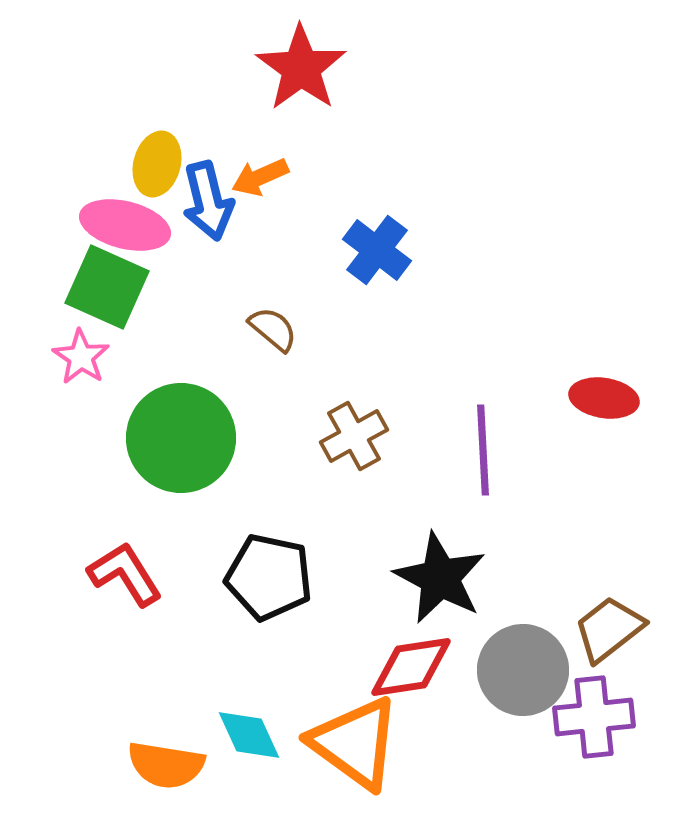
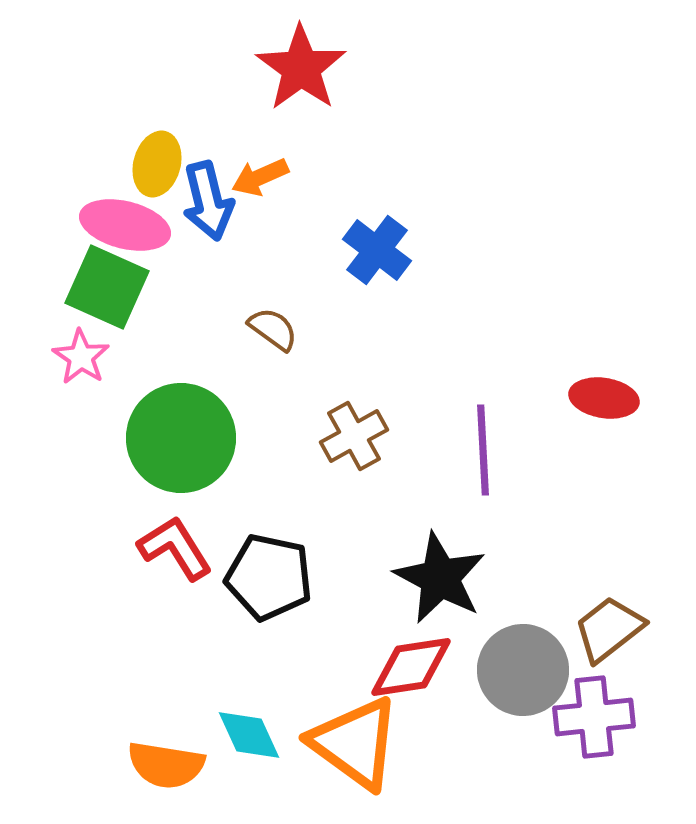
brown semicircle: rotated 4 degrees counterclockwise
red L-shape: moved 50 px right, 26 px up
